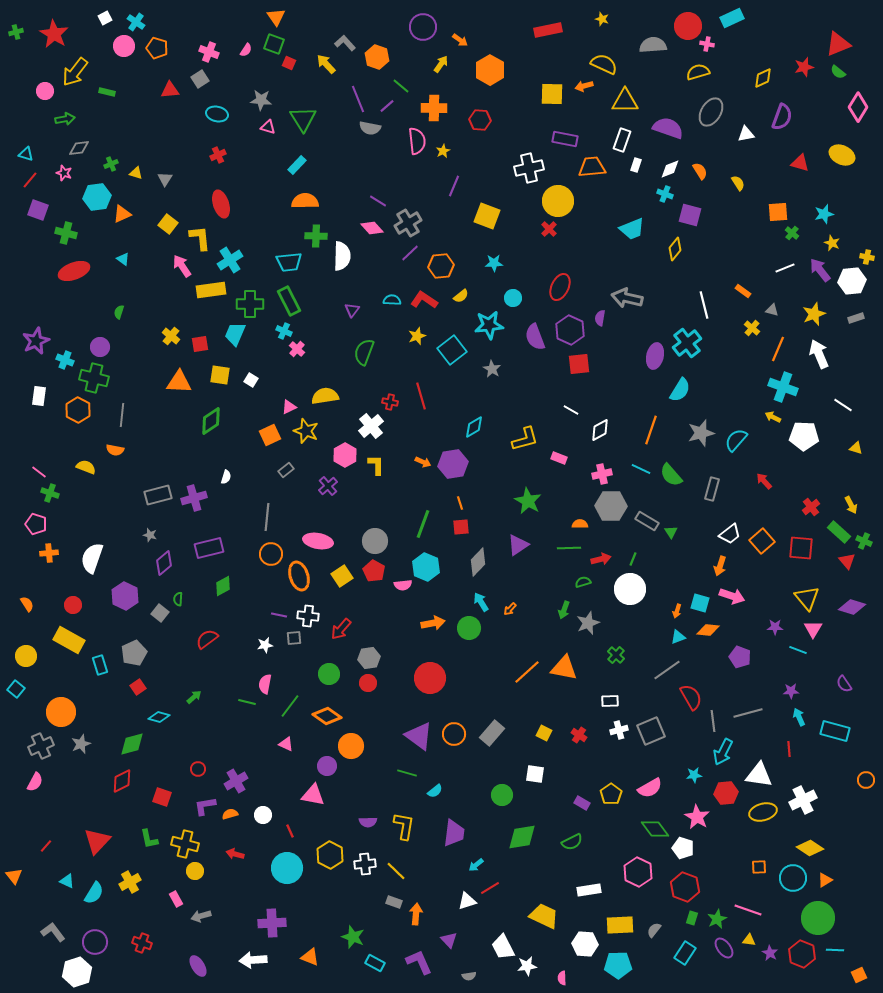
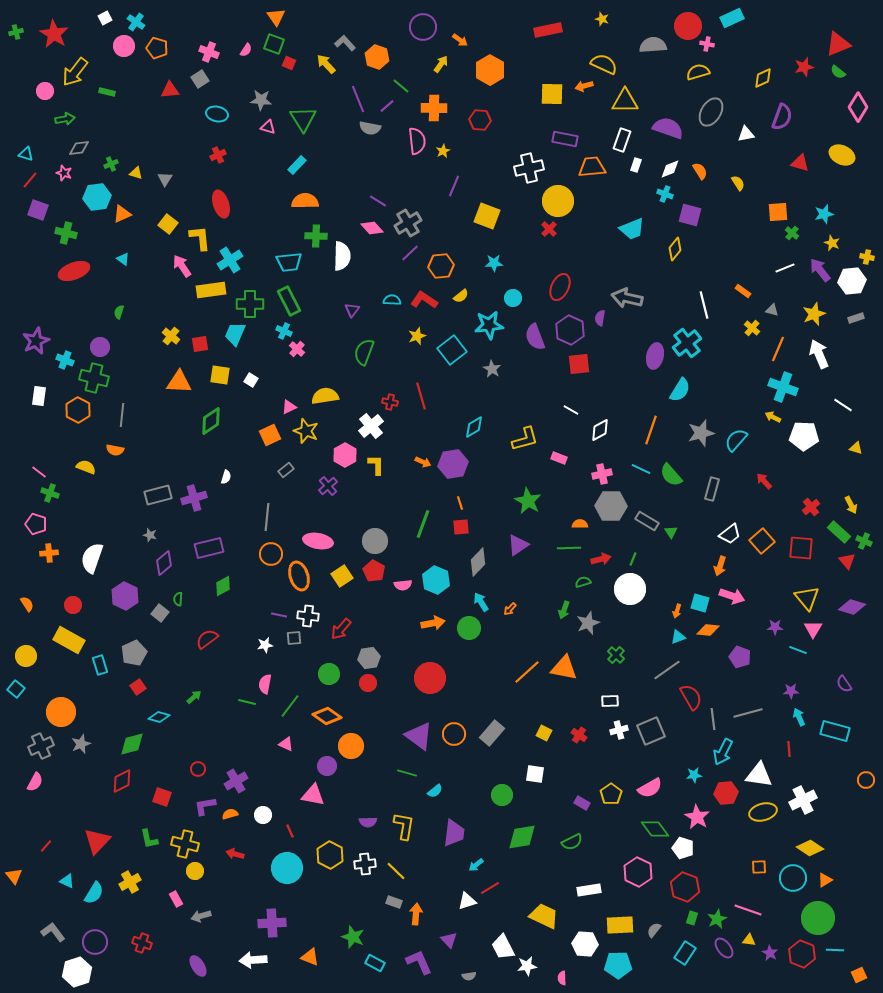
cyan hexagon at (426, 567): moved 10 px right, 13 px down
gray line at (713, 721): moved 2 px up
